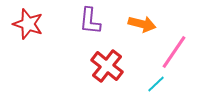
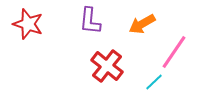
orange arrow: rotated 136 degrees clockwise
cyan line: moved 2 px left, 2 px up
